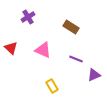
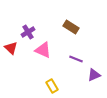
purple cross: moved 15 px down
